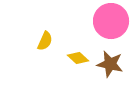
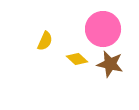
pink circle: moved 8 px left, 8 px down
yellow diamond: moved 1 px left, 1 px down
